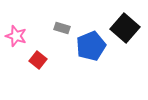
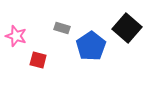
black square: moved 2 px right
blue pentagon: rotated 12 degrees counterclockwise
red square: rotated 24 degrees counterclockwise
